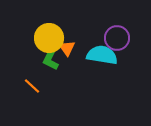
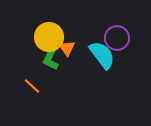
yellow circle: moved 1 px up
cyan semicircle: rotated 44 degrees clockwise
